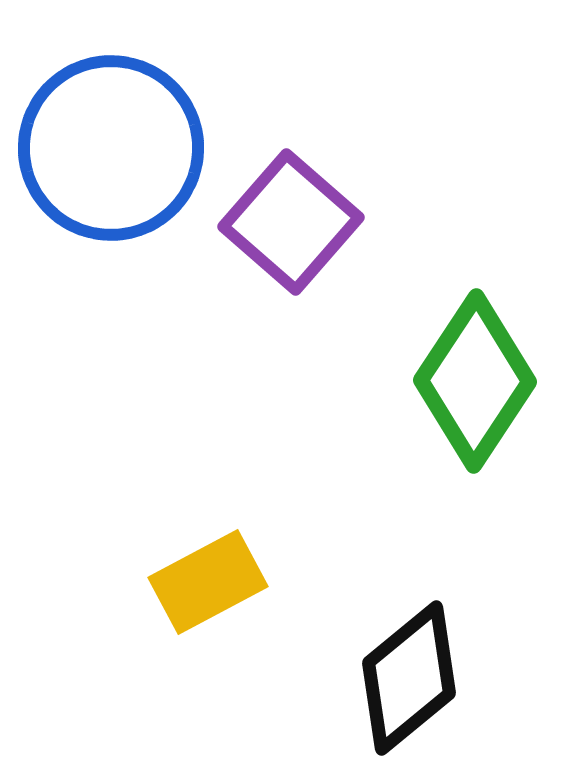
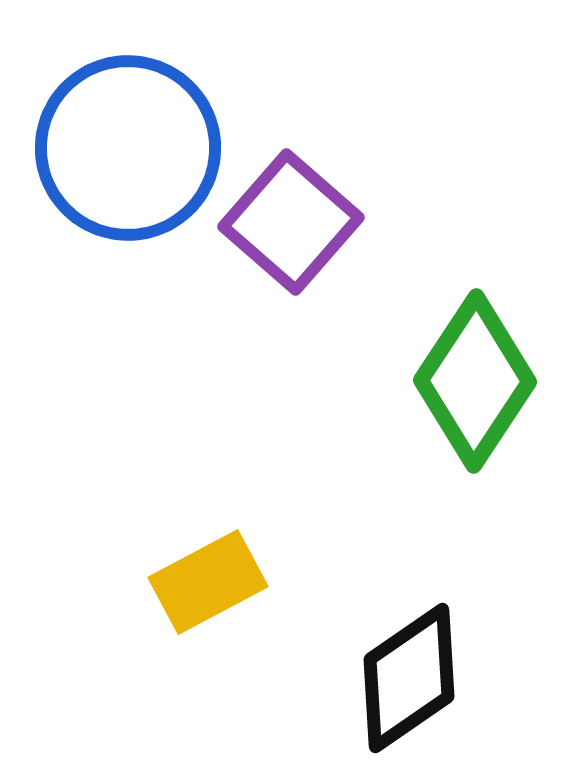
blue circle: moved 17 px right
black diamond: rotated 5 degrees clockwise
